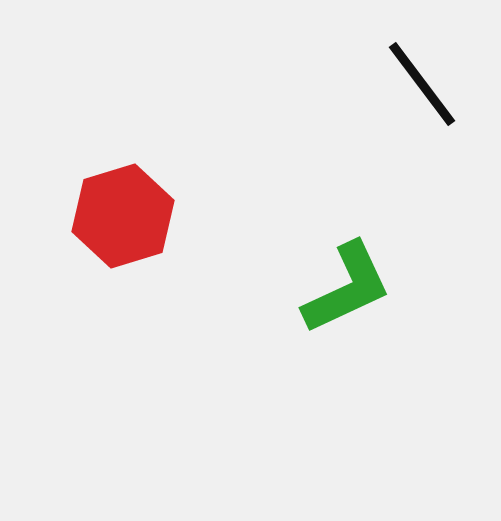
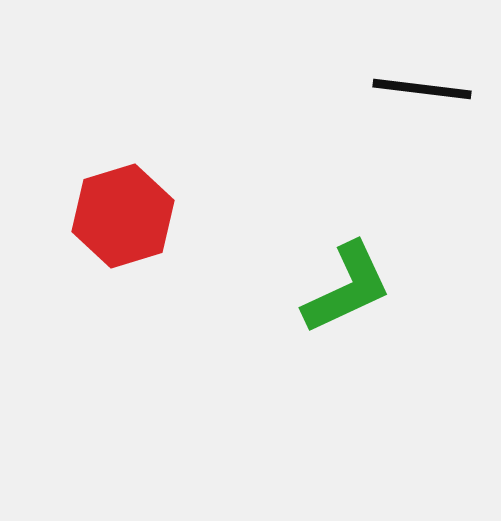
black line: moved 5 px down; rotated 46 degrees counterclockwise
